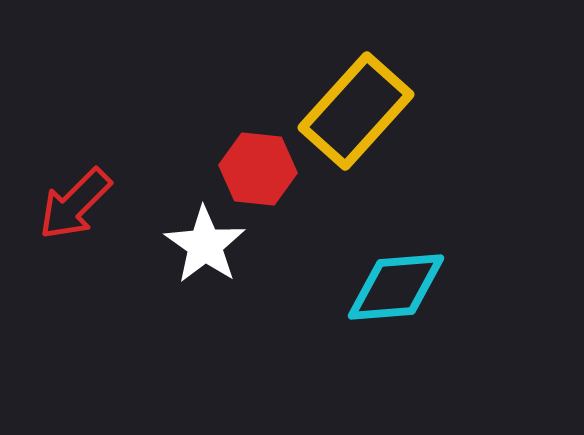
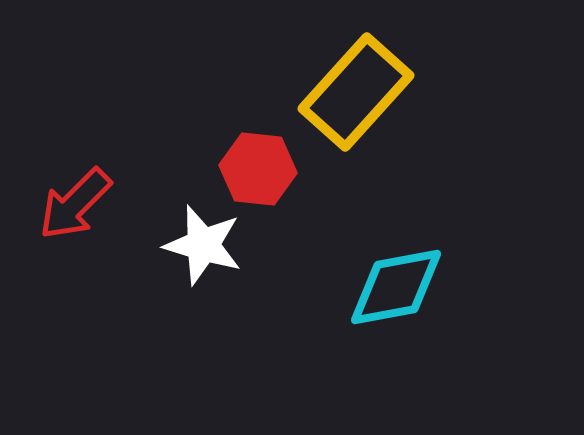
yellow rectangle: moved 19 px up
white star: moved 2 px left; rotated 18 degrees counterclockwise
cyan diamond: rotated 6 degrees counterclockwise
